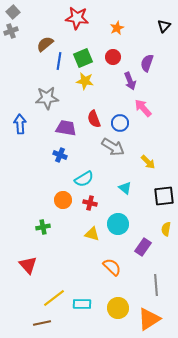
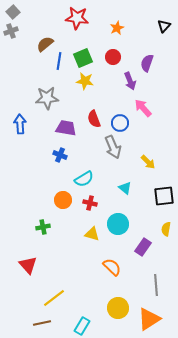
gray arrow: rotated 35 degrees clockwise
cyan rectangle: moved 22 px down; rotated 60 degrees counterclockwise
